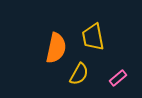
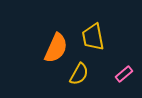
orange semicircle: rotated 12 degrees clockwise
pink rectangle: moved 6 px right, 4 px up
